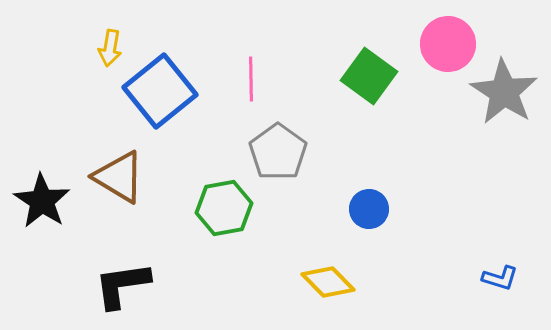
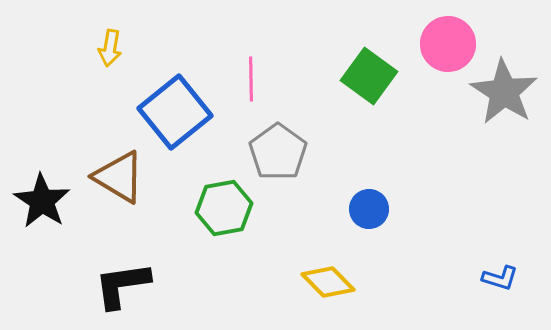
blue square: moved 15 px right, 21 px down
